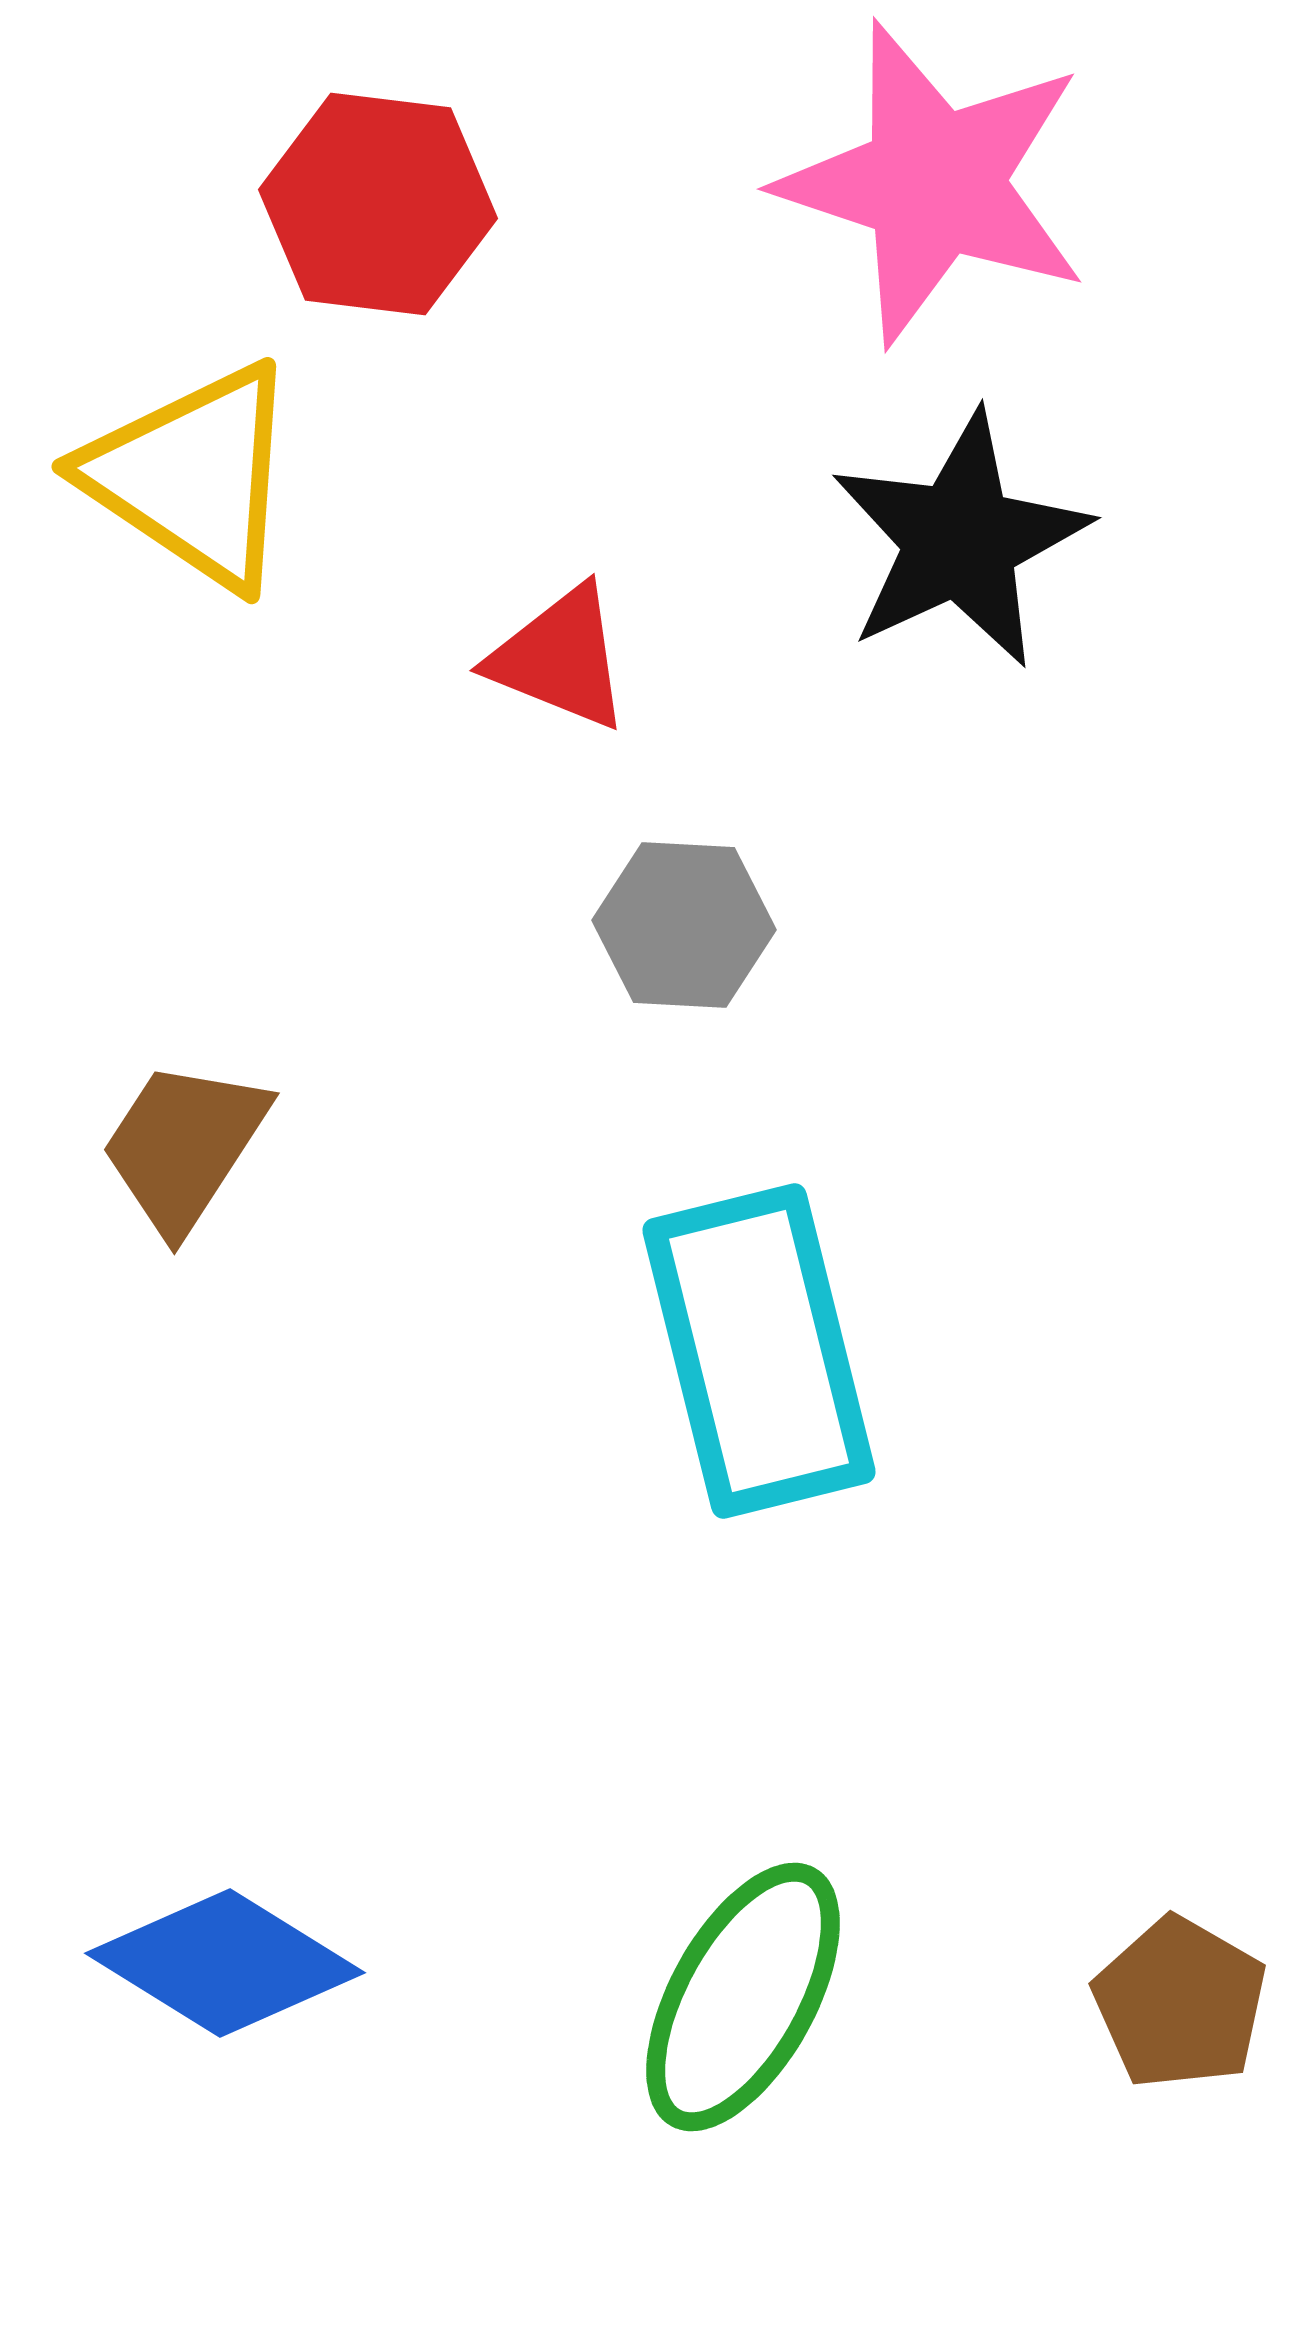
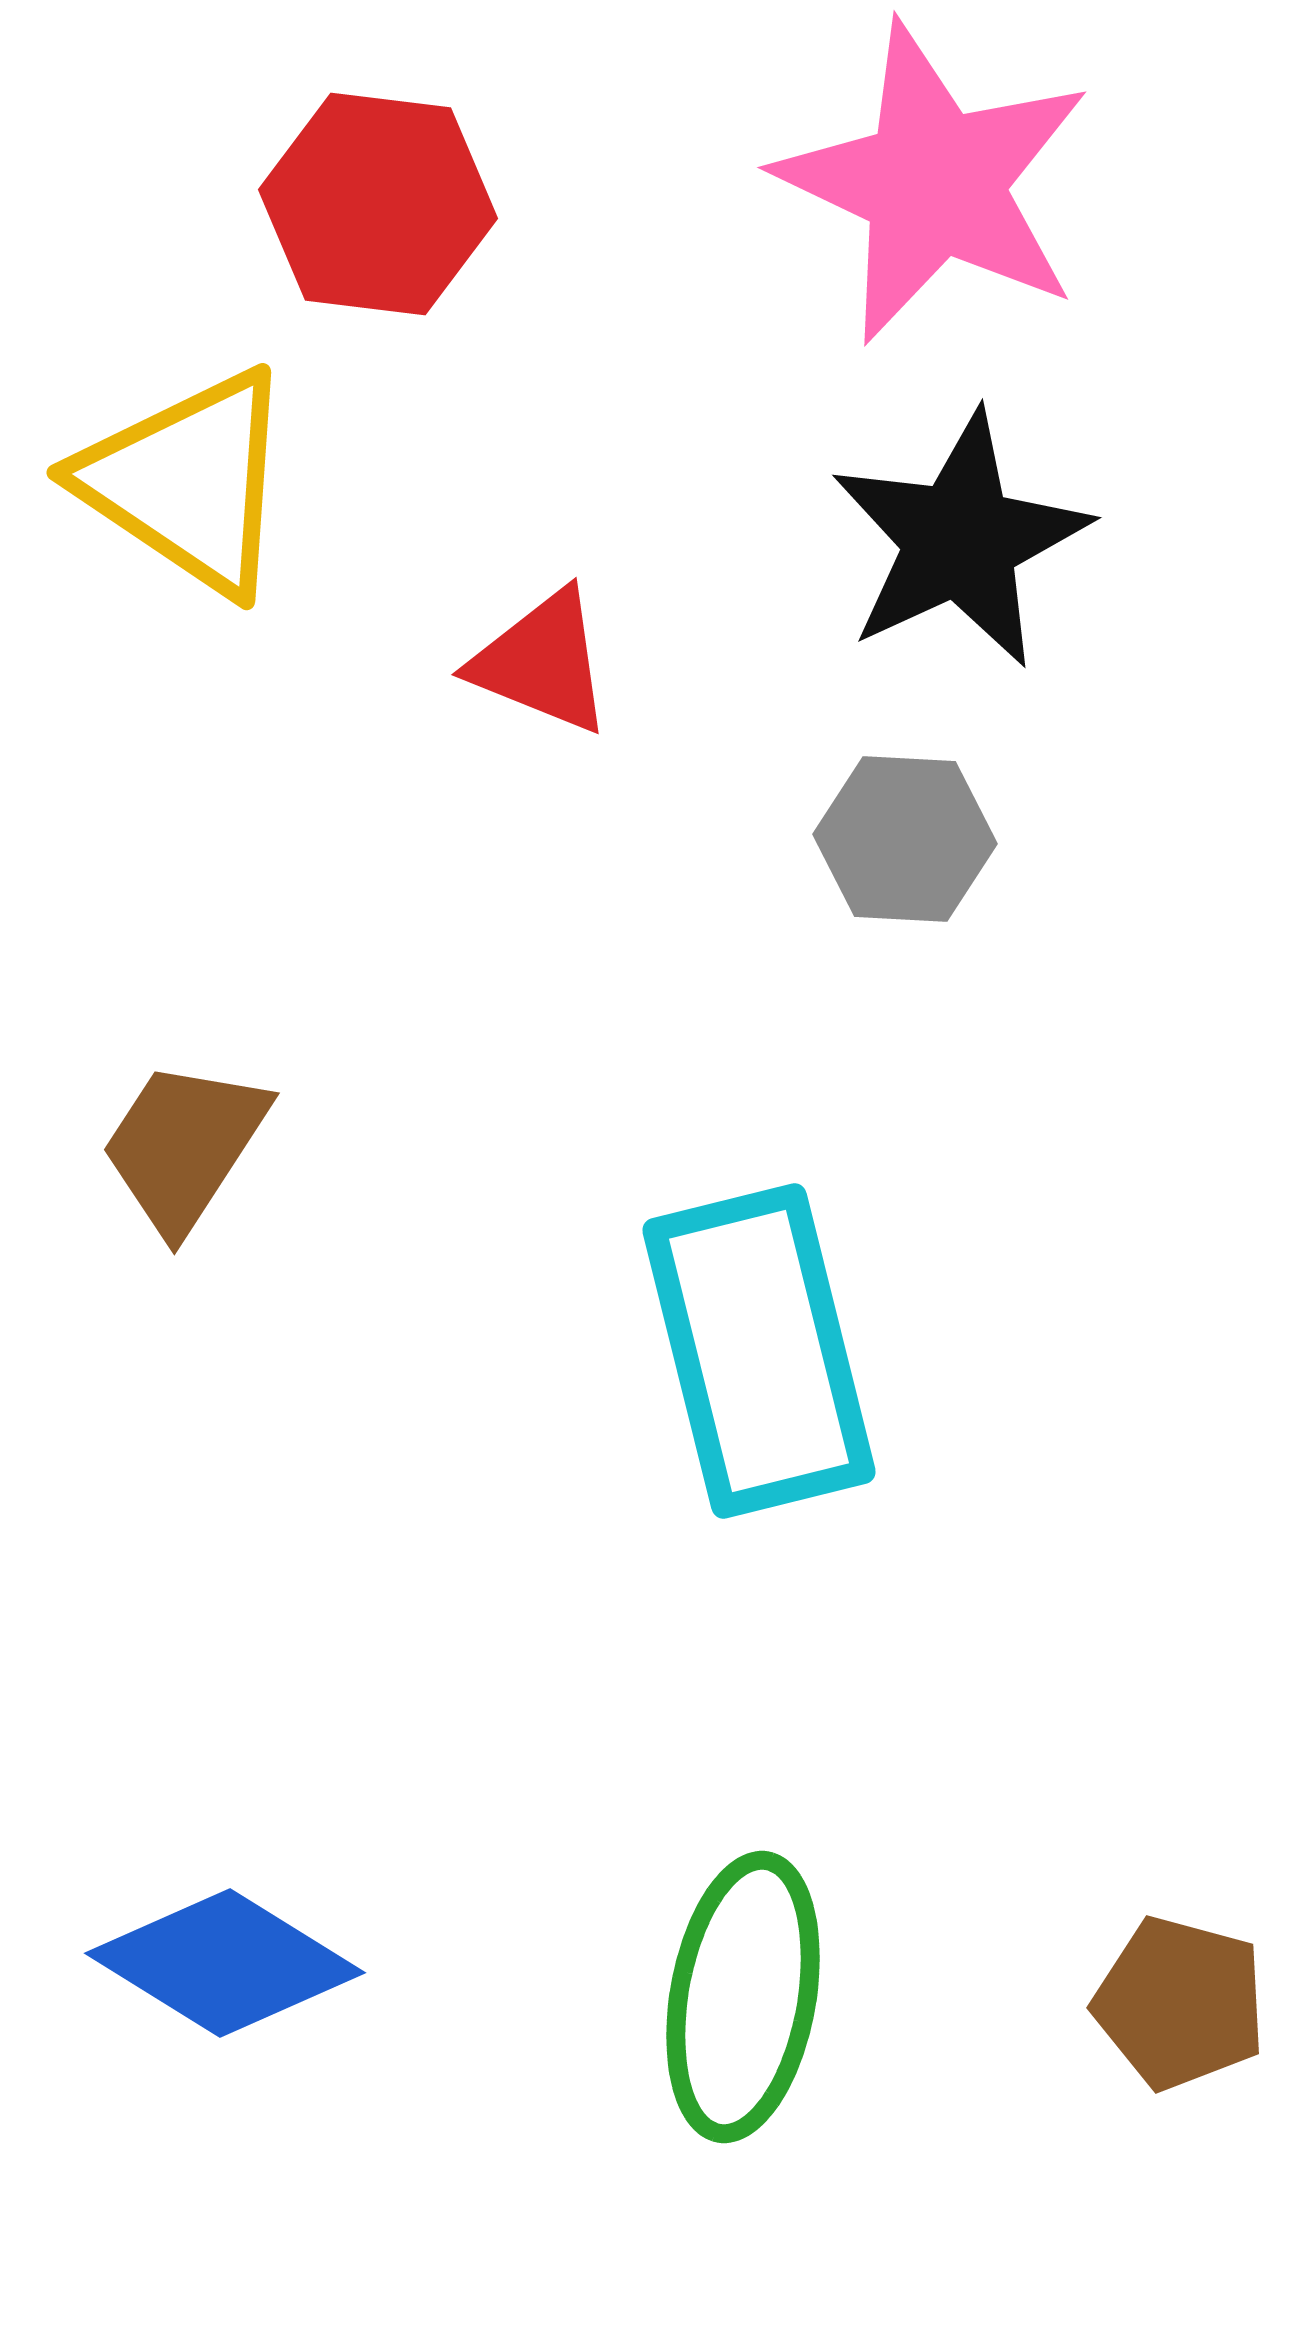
pink star: rotated 7 degrees clockwise
yellow triangle: moved 5 px left, 6 px down
red triangle: moved 18 px left, 4 px down
gray hexagon: moved 221 px right, 86 px up
green ellipse: rotated 19 degrees counterclockwise
brown pentagon: rotated 15 degrees counterclockwise
